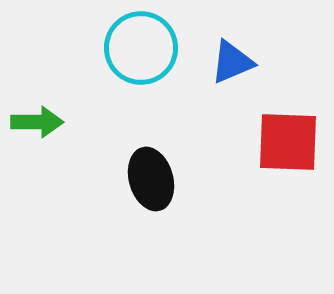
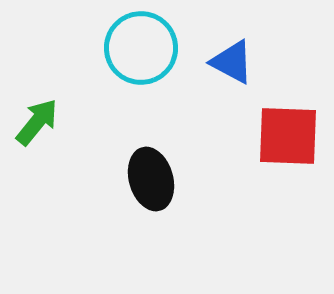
blue triangle: rotated 51 degrees clockwise
green arrow: rotated 51 degrees counterclockwise
red square: moved 6 px up
